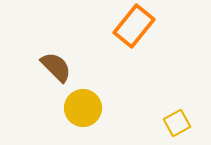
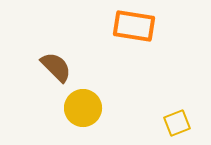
orange rectangle: rotated 60 degrees clockwise
yellow square: rotated 8 degrees clockwise
